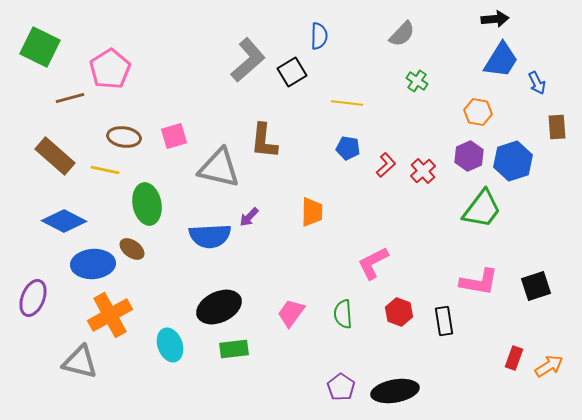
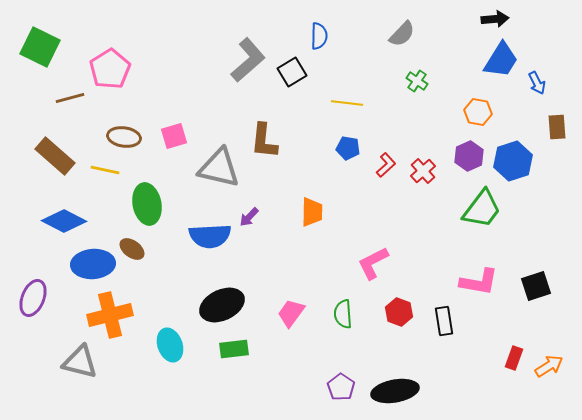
black ellipse at (219, 307): moved 3 px right, 2 px up
orange cross at (110, 315): rotated 15 degrees clockwise
